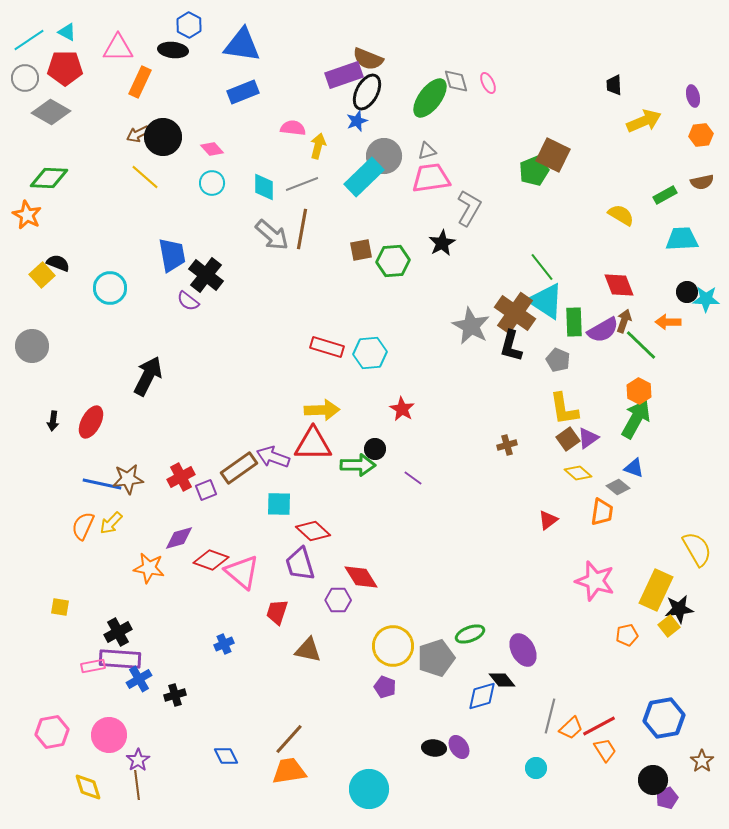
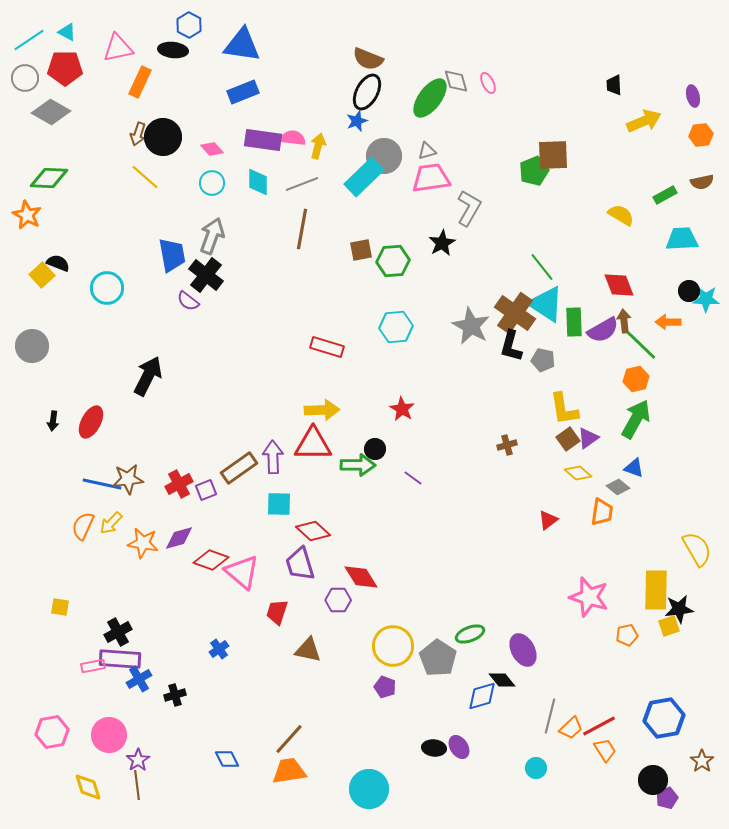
pink triangle at (118, 48): rotated 12 degrees counterclockwise
purple rectangle at (344, 75): moved 81 px left, 65 px down; rotated 27 degrees clockwise
pink semicircle at (293, 128): moved 10 px down
brown arrow at (138, 134): rotated 45 degrees counterclockwise
brown square at (553, 155): rotated 28 degrees counterclockwise
cyan diamond at (264, 187): moved 6 px left, 5 px up
gray arrow at (272, 235): moved 60 px left, 1 px down; rotated 111 degrees counterclockwise
cyan circle at (110, 288): moved 3 px left
black circle at (687, 292): moved 2 px right, 1 px up
cyan triangle at (546, 301): moved 3 px down
brown arrow at (624, 321): rotated 25 degrees counterclockwise
cyan hexagon at (370, 353): moved 26 px right, 26 px up
gray pentagon at (558, 360): moved 15 px left; rotated 10 degrees counterclockwise
orange hexagon at (639, 391): moved 3 px left, 12 px up; rotated 20 degrees clockwise
purple arrow at (273, 457): rotated 68 degrees clockwise
red cross at (181, 477): moved 2 px left, 7 px down
orange star at (149, 568): moved 6 px left, 25 px up
pink star at (595, 581): moved 6 px left, 16 px down
yellow rectangle at (656, 590): rotated 24 degrees counterclockwise
yellow square at (669, 626): rotated 20 degrees clockwise
blue cross at (224, 644): moved 5 px left, 5 px down; rotated 12 degrees counterclockwise
gray pentagon at (436, 658): moved 2 px right; rotated 21 degrees counterclockwise
blue diamond at (226, 756): moved 1 px right, 3 px down
